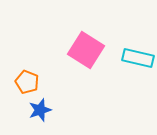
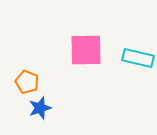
pink square: rotated 33 degrees counterclockwise
blue star: moved 2 px up
